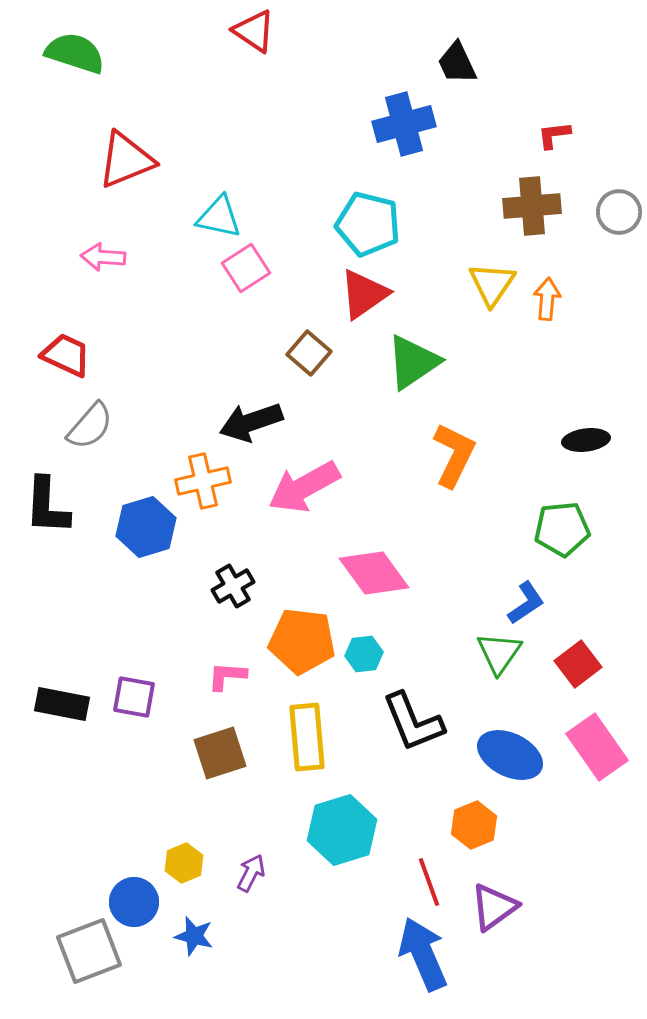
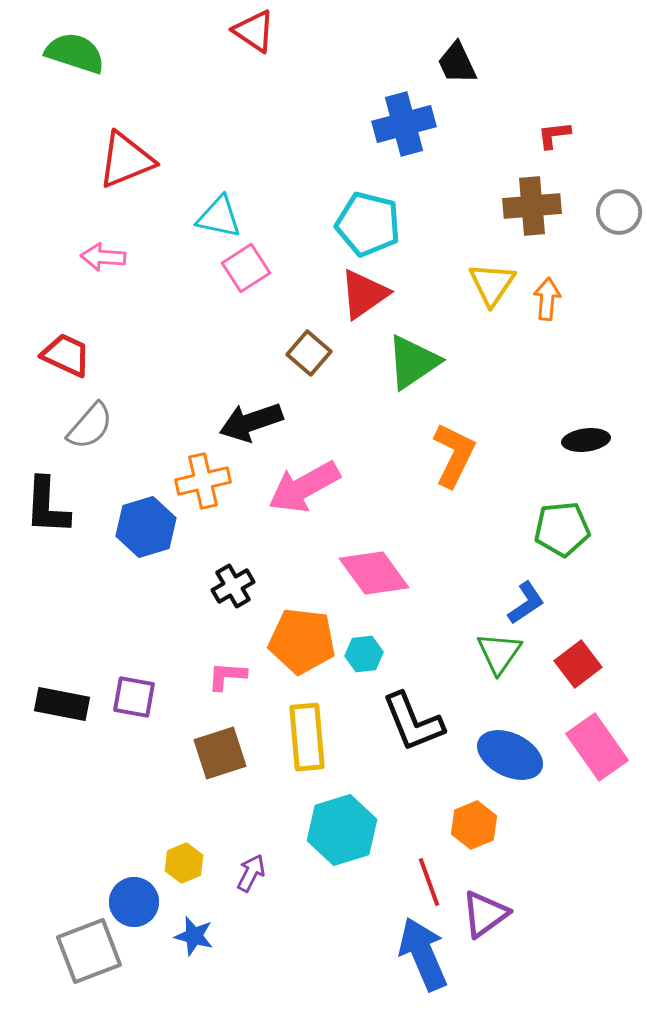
purple triangle at (494, 907): moved 9 px left, 7 px down
